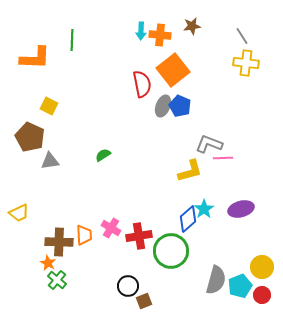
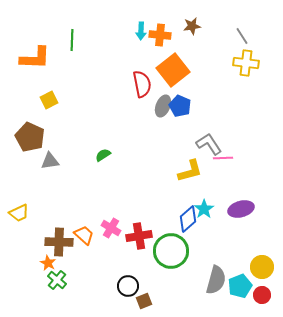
yellow square: moved 6 px up; rotated 36 degrees clockwise
gray L-shape: rotated 36 degrees clockwise
orange trapezoid: rotated 45 degrees counterclockwise
